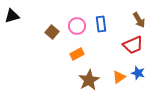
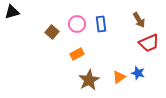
black triangle: moved 4 px up
pink circle: moved 2 px up
red trapezoid: moved 16 px right, 2 px up
